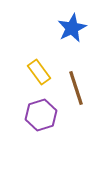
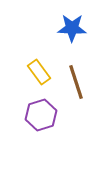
blue star: rotated 28 degrees clockwise
brown line: moved 6 px up
